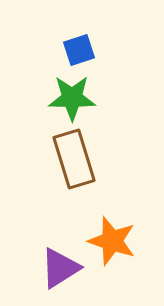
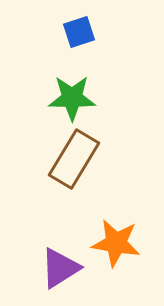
blue square: moved 18 px up
brown rectangle: rotated 48 degrees clockwise
orange star: moved 4 px right, 2 px down; rotated 9 degrees counterclockwise
